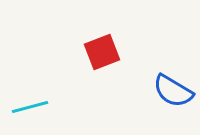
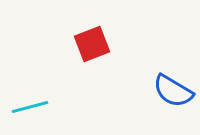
red square: moved 10 px left, 8 px up
